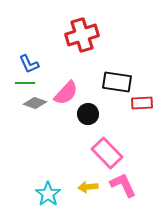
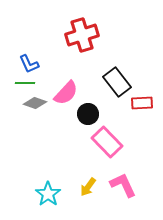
black rectangle: rotated 44 degrees clockwise
pink rectangle: moved 11 px up
yellow arrow: rotated 48 degrees counterclockwise
